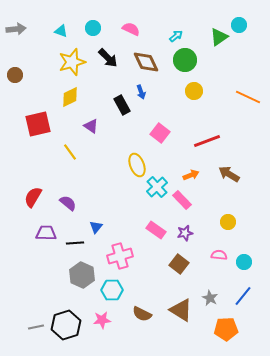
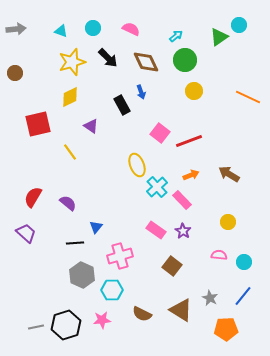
brown circle at (15, 75): moved 2 px up
red line at (207, 141): moved 18 px left
purple trapezoid at (46, 233): moved 20 px left; rotated 40 degrees clockwise
purple star at (185, 233): moved 2 px left, 2 px up; rotated 28 degrees counterclockwise
brown square at (179, 264): moved 7 px left, 2 px down
